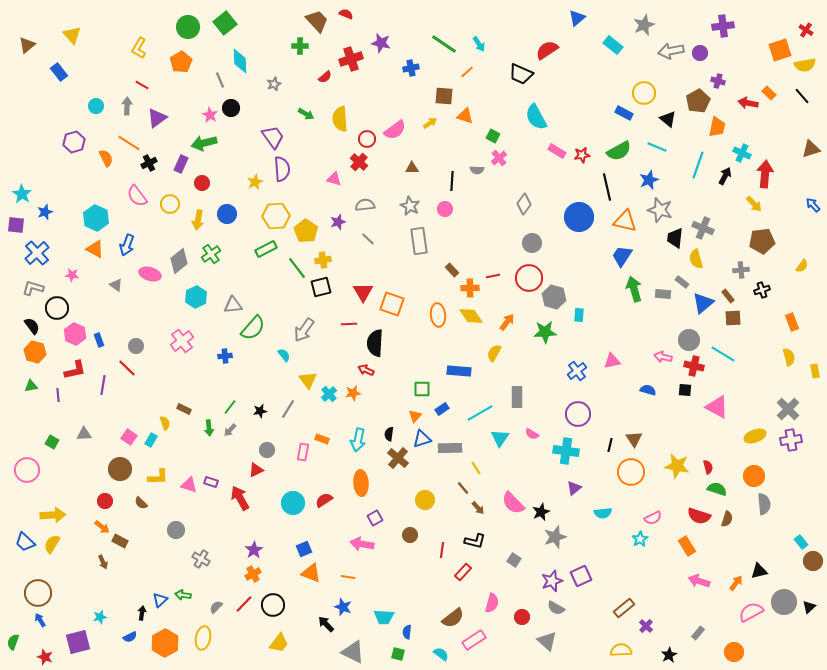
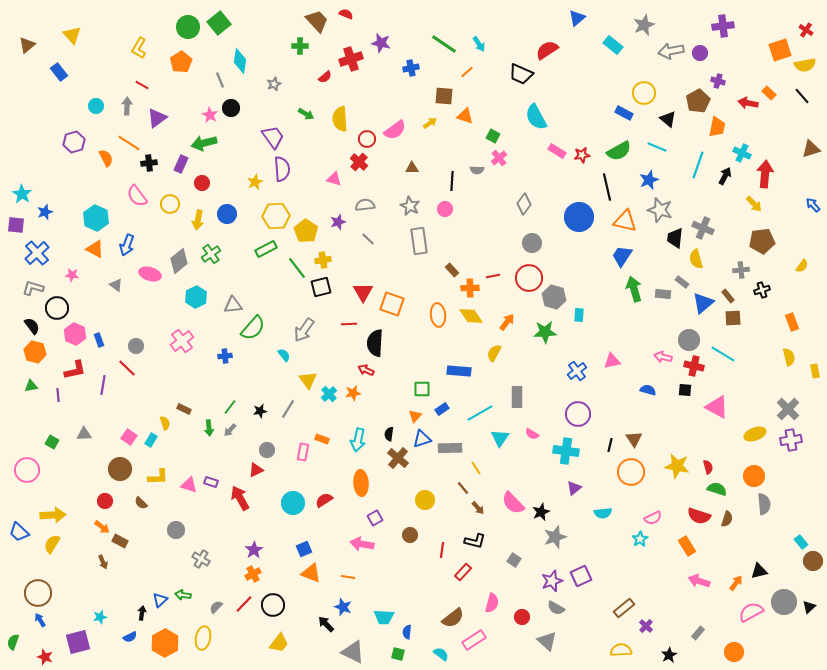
green square at (225, 23): moved 6 px left
cyan diamond at (240, 61): rotated 10 degrees clockwise
black cross at (149, 163): rotated 21 degrees clockwise
yellow ellipse at (755, 436): moved 2 px up
blue trapezoid at (25, 542): moved 6 px left, 10 px up
